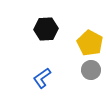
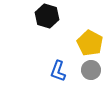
black hexagon: moved 1 px right, 13 px up; rotated 20 degrees clockwise
blue L-shape: moved 16 px right, 7 px up; rotated 35 degrees counterclockwise
